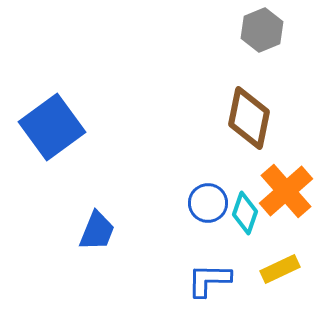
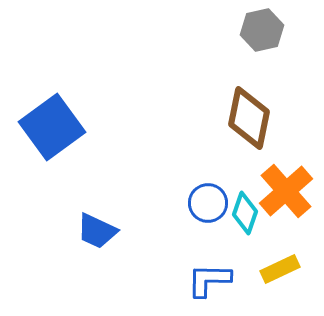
gray hexagon: rotated 9 degrees clockwise
blue trapezoid: rotated 93 degrees clockwise
